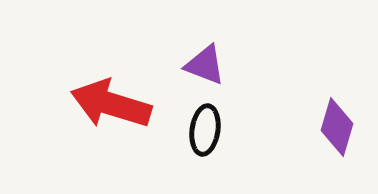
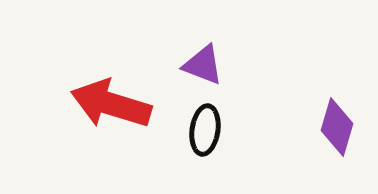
purple triangle: moved 2 px left
